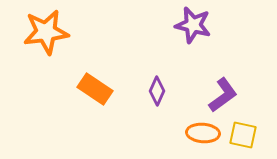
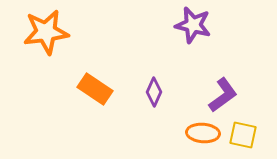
purple diamond: moved 3 px left, 1 px down
